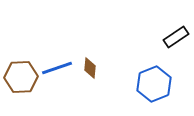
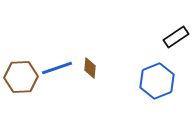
blue hexagon: moved 3 px right, 3 px up
